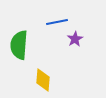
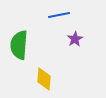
blue line: moved 2 px right, 7 px up
yellow diamond: moved 1 px right, 1 px up
